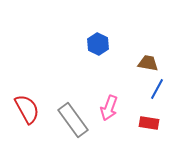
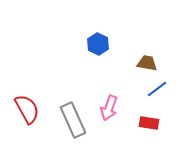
brown trapezoid: moved 1 px left
blue line: rotated 25 degrees clockwise
gray rectangle: rotated 12 degrees clockwise
